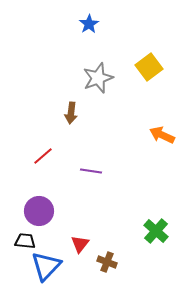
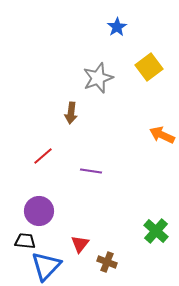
blue star: moved 28 px right, 3 px down
